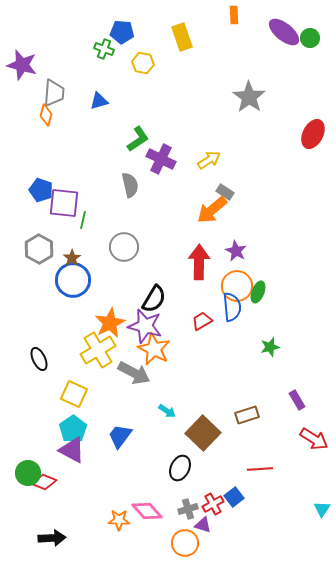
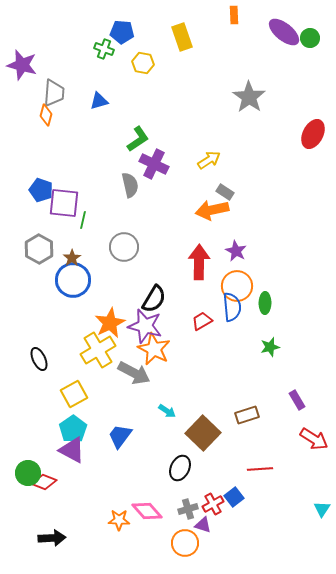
purple cross at (161, 159): moved 7 px left, 5 px down
orange arrow at (212, 210): rotated 28 degrees clockwise
green ellipse at (258, 292): moved 7 px right, 11 px down; rotated 20 degrees counterclockwise
yellow square at (74, 394): rotated 36 degrees clockwise
